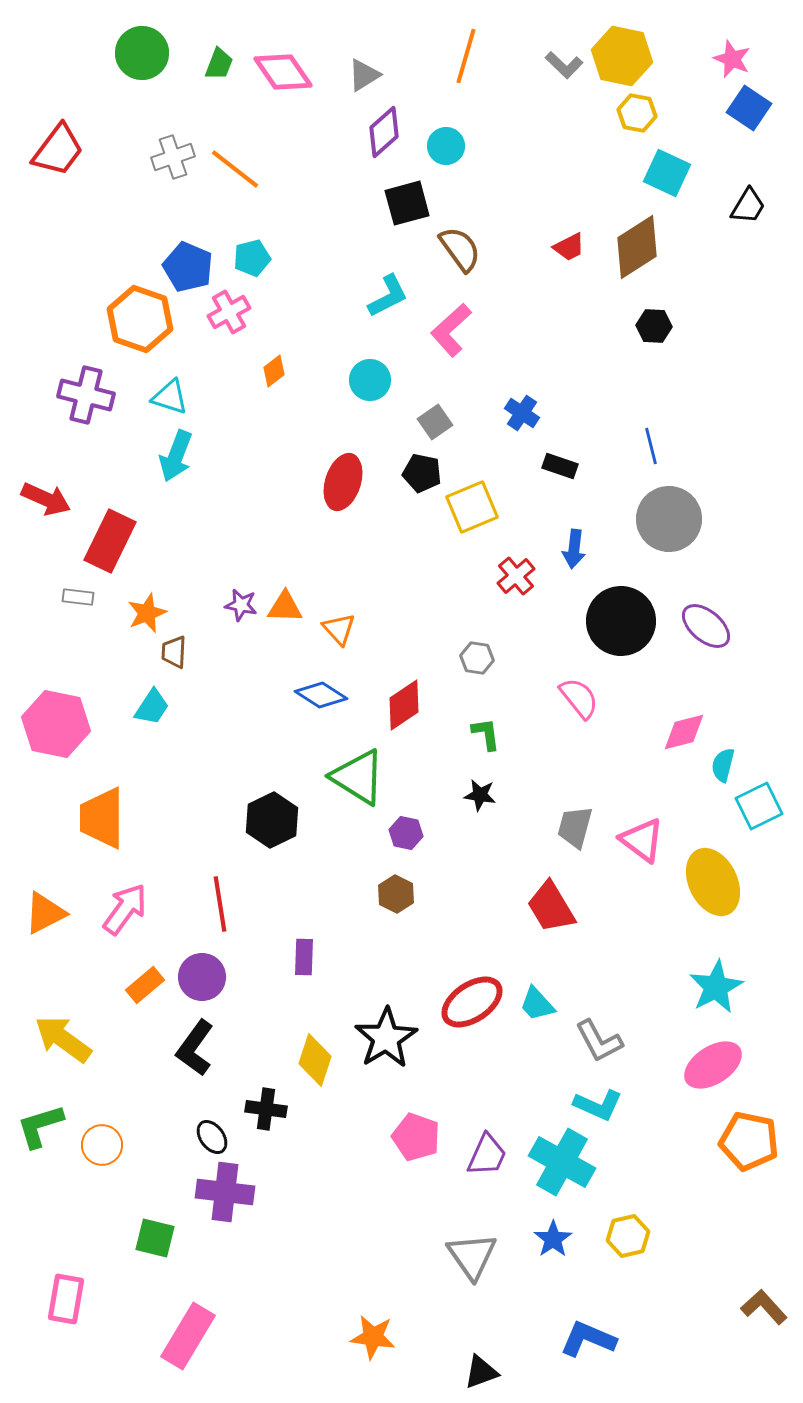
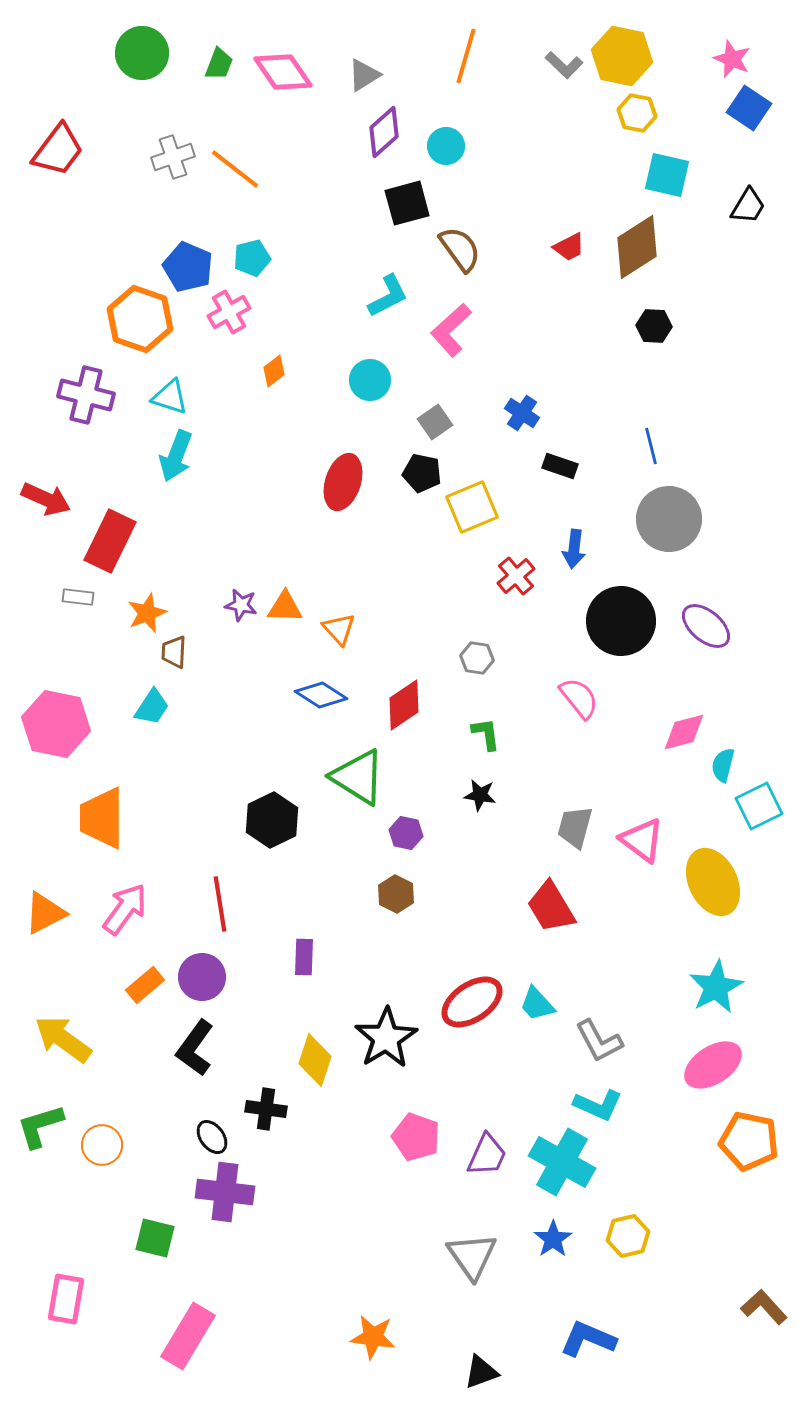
cyan square at (667, 173): moved 2 px down; rotated 12 degrees counterclockwise
